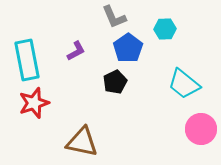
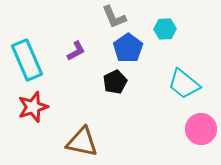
cyan rectangle: rotated 12 degrees counterclockwise
red star: moved 1 px left, 4 px down
